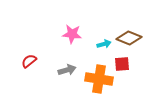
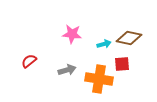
brown diamond: rotated 10 degrees counterclockwise
